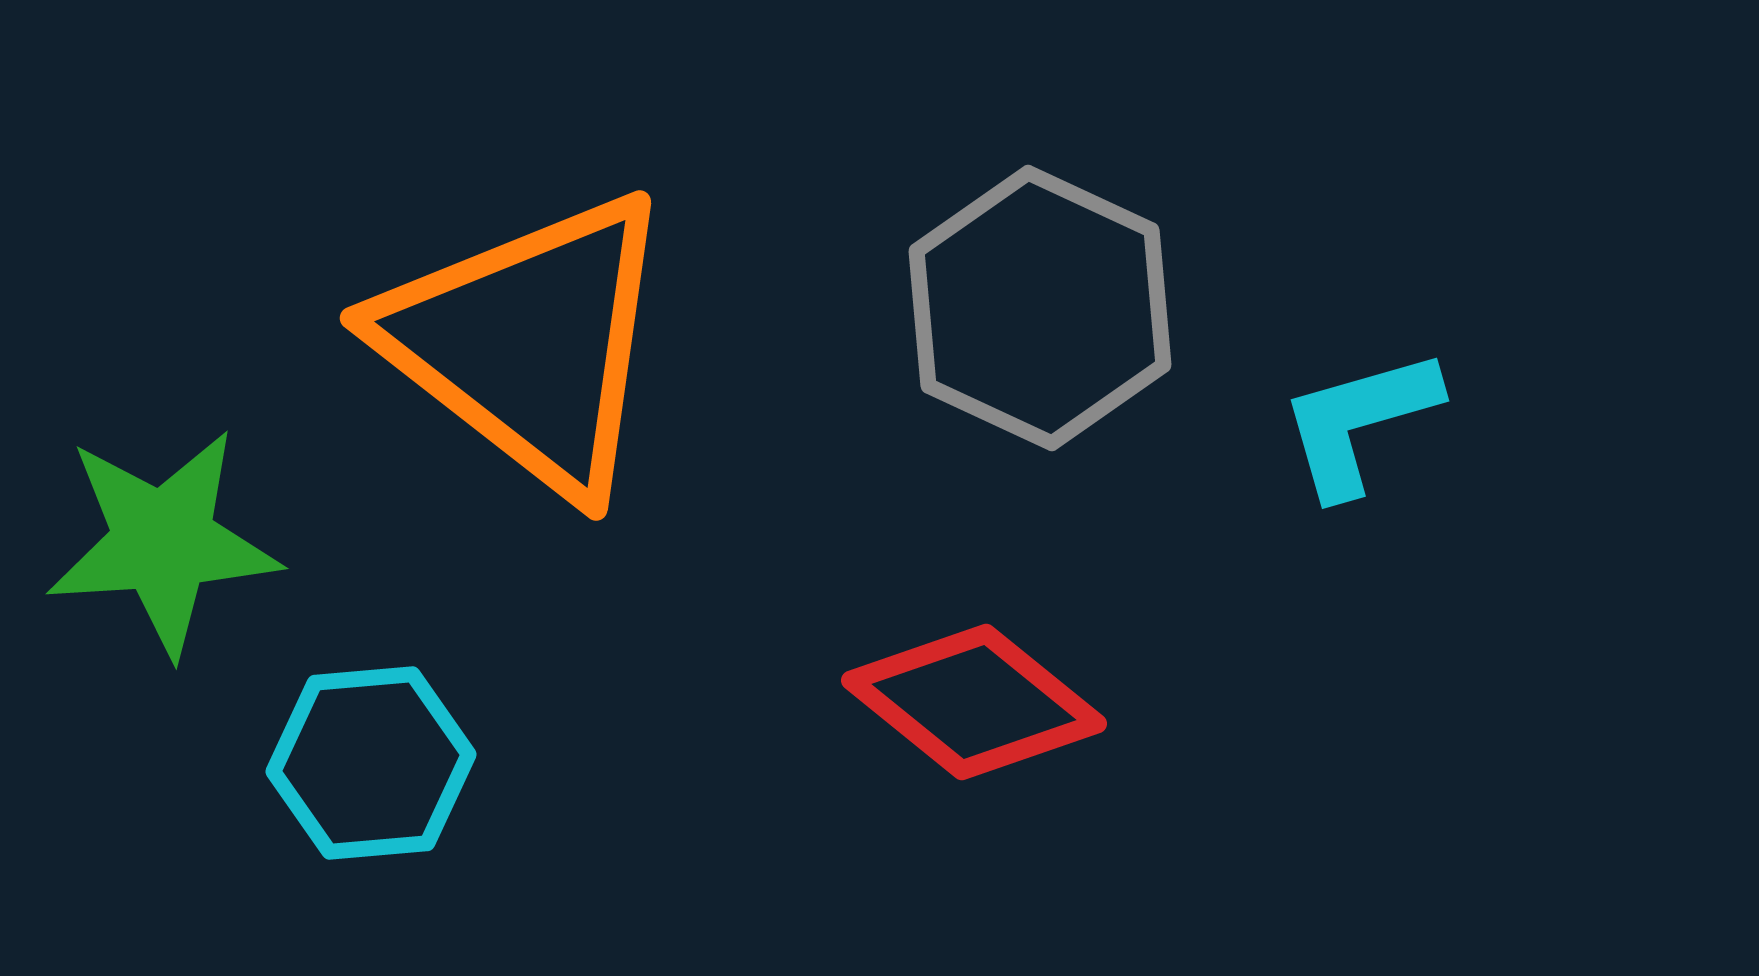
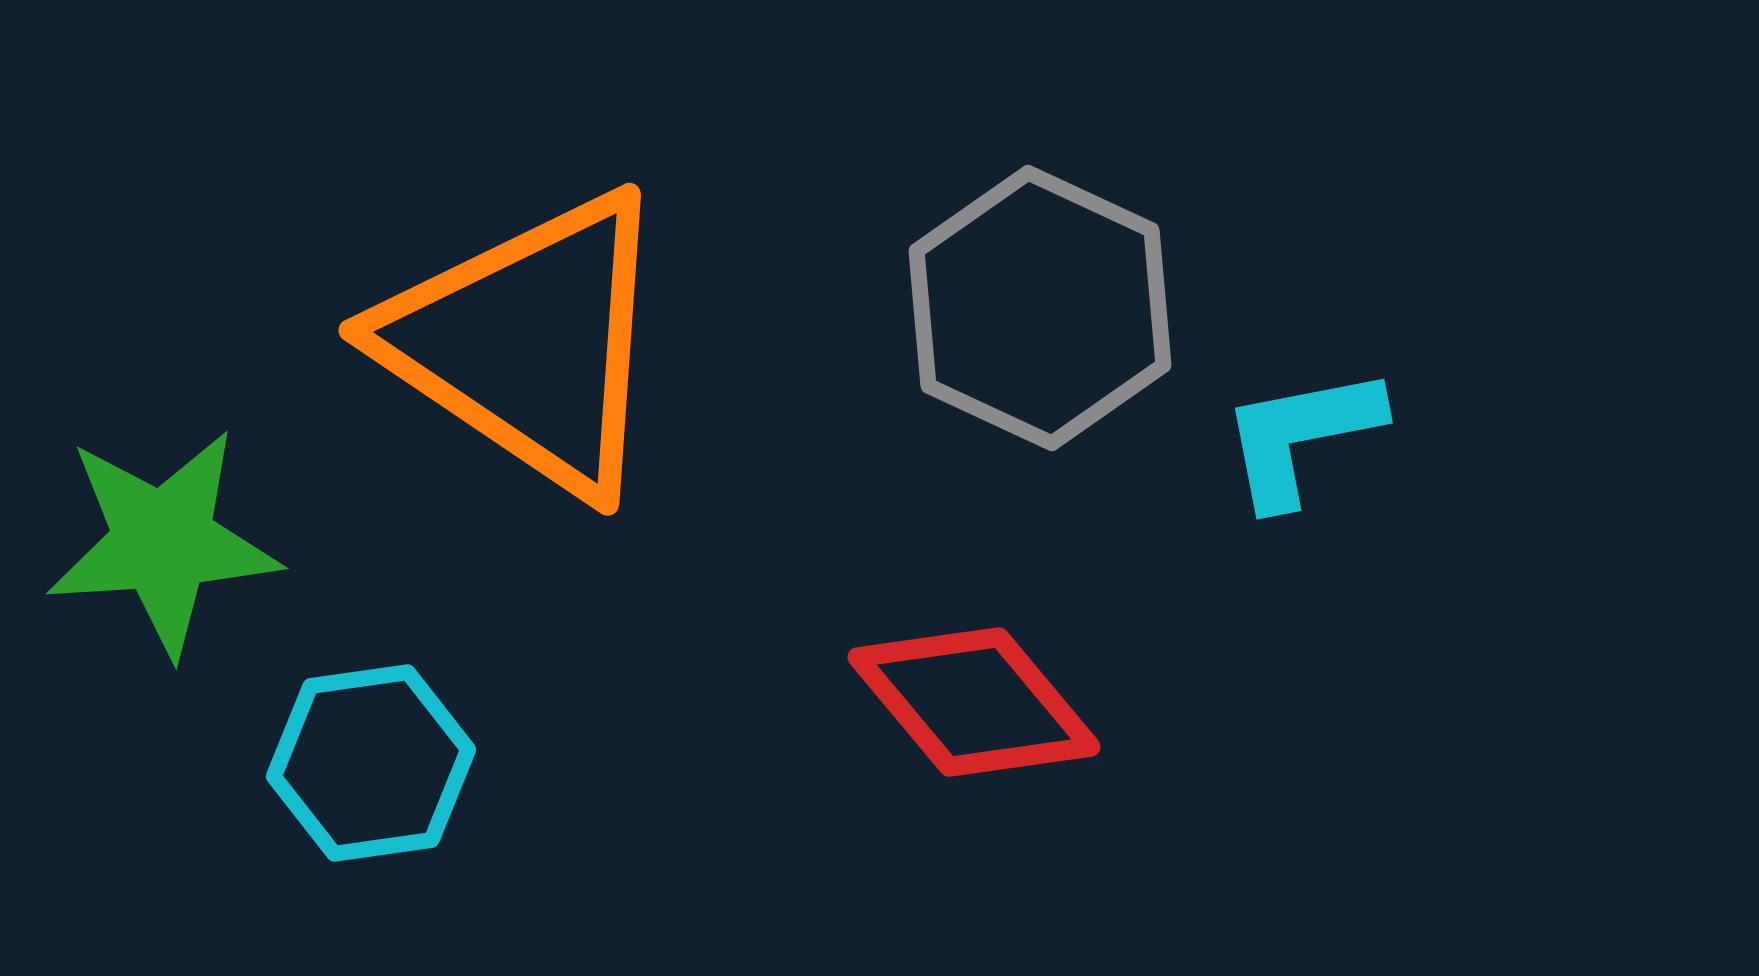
orange triangle: rotated 4 degrees counterclockwise
cyan L-shape: moved 58 px left, 14 px down; rotated 5 degrees clockwise
red diamond: rotated 11 degrees clockwise
cyan hexagon: rotated 3 degrees counterclockwise
